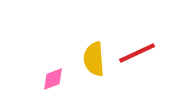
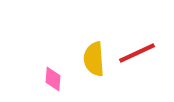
pink diamond: rotated 65 degrees counterclockwise
